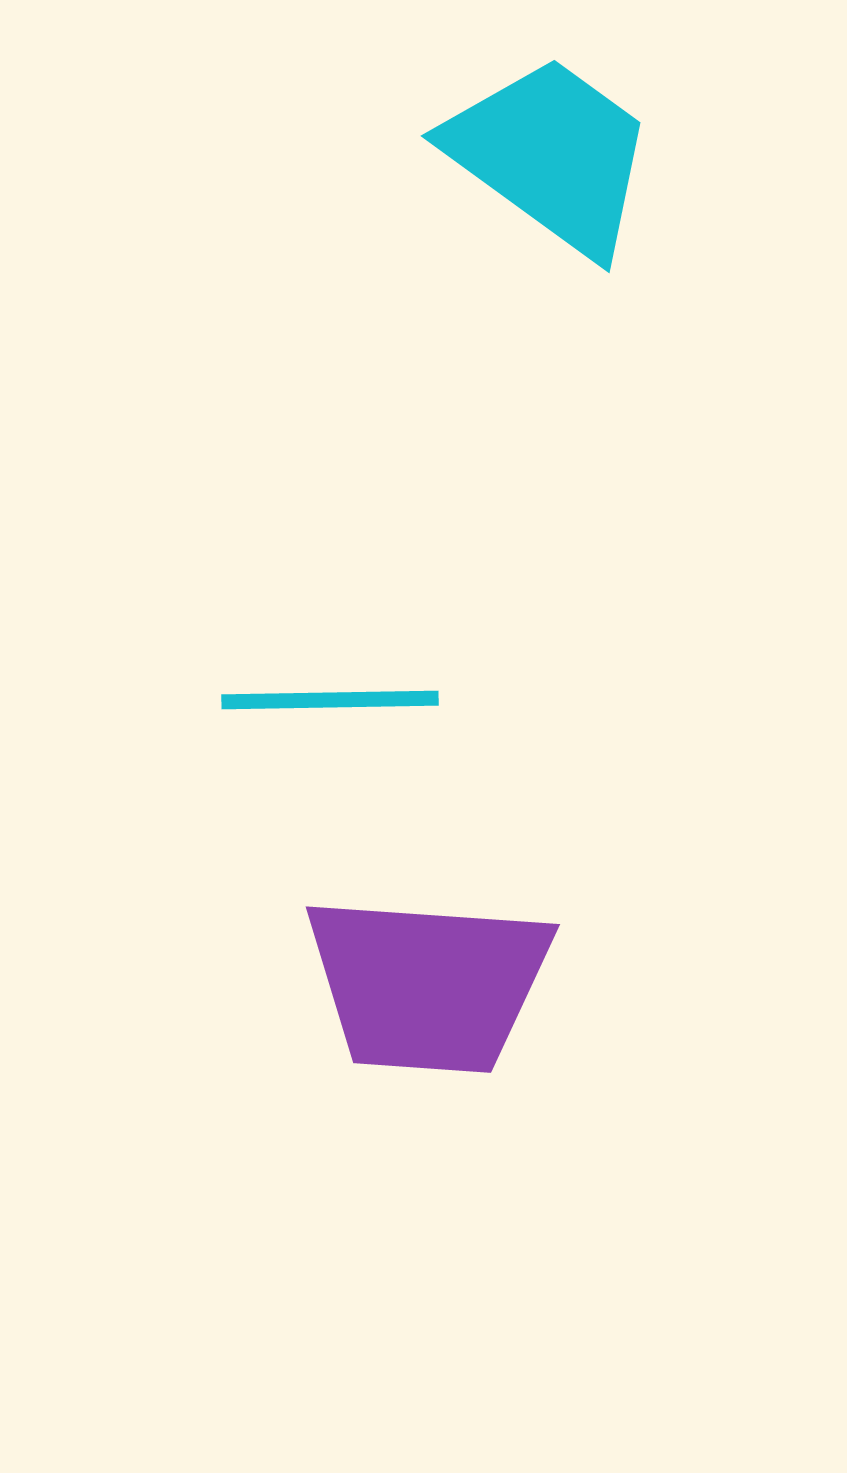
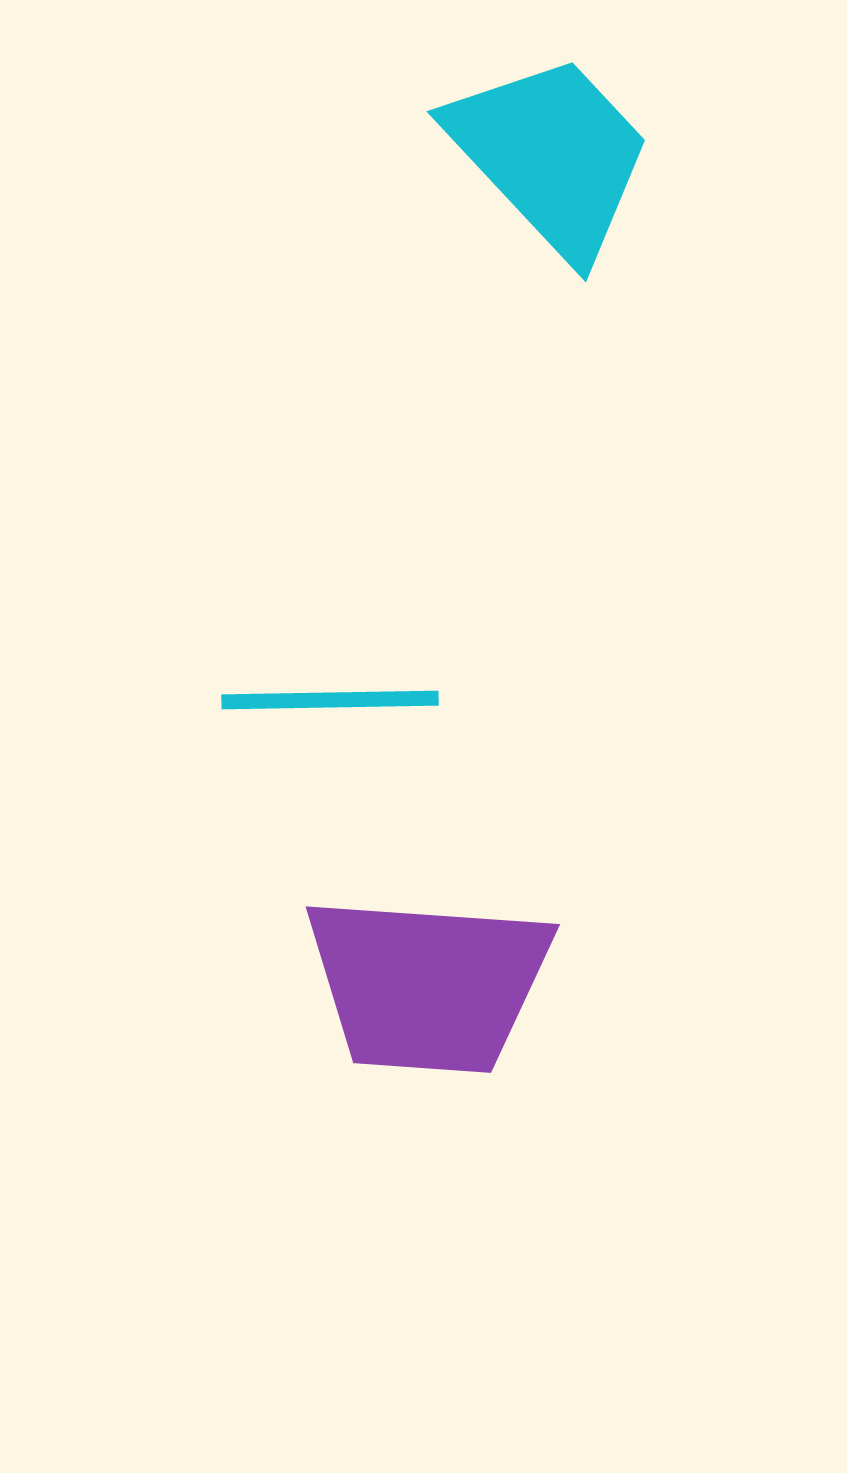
cyan trapezoid: rotated 11 degrees clockwise
